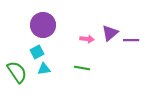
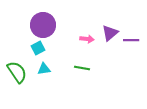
cyan square: moved 1 px right, 4 px up
